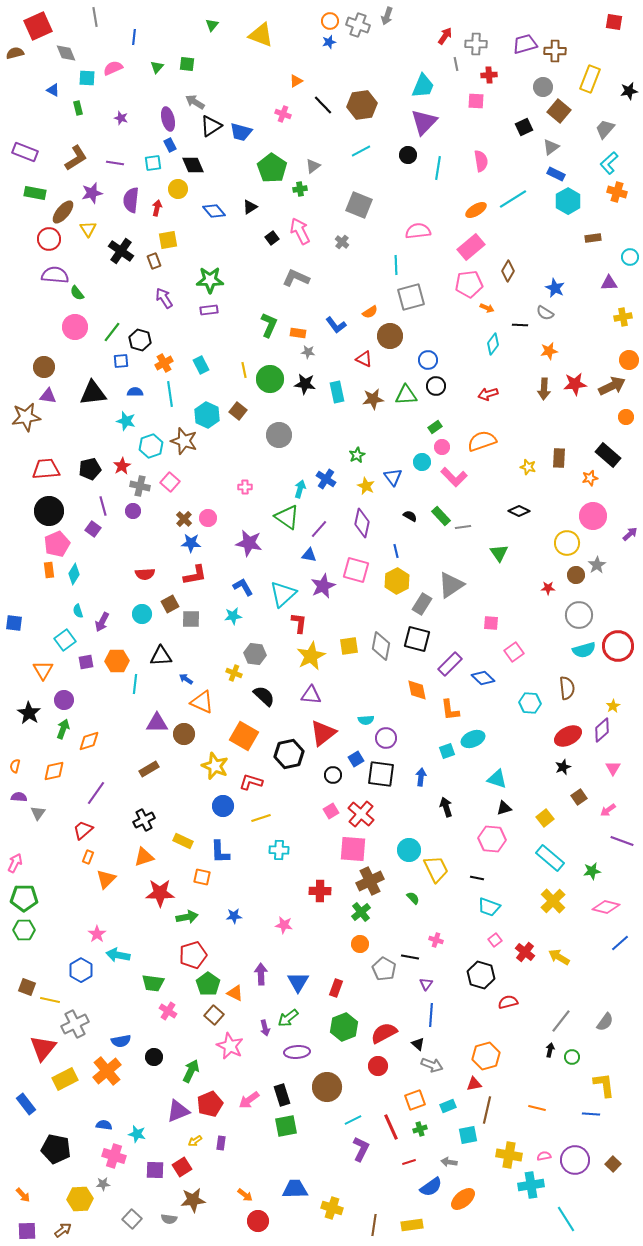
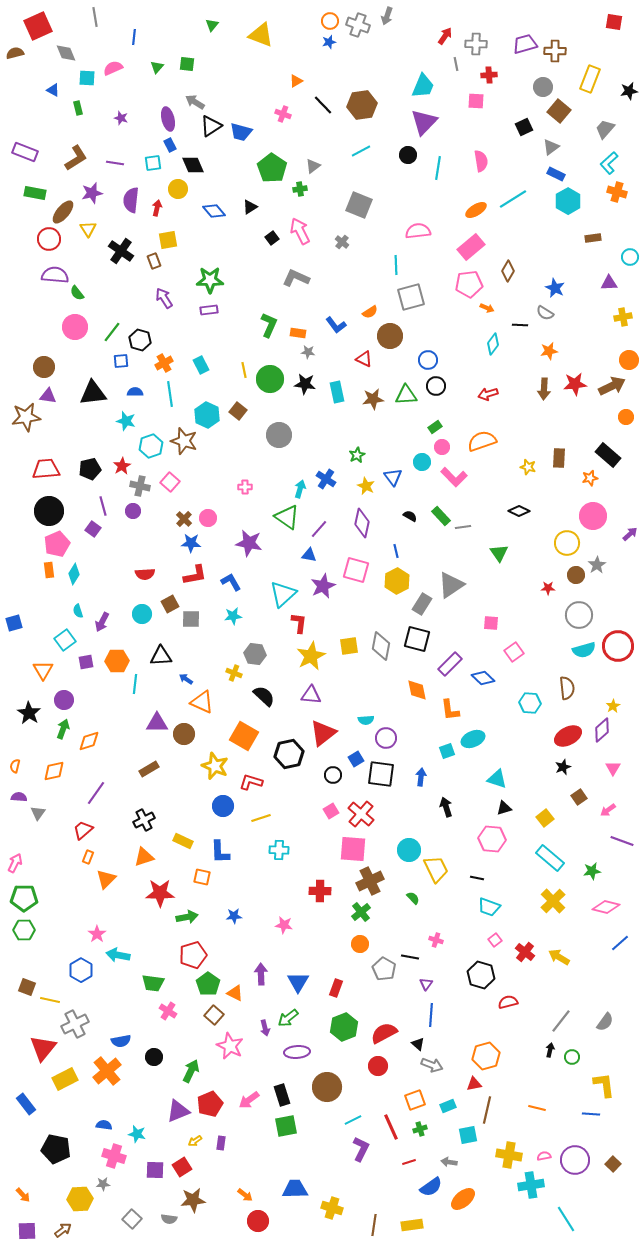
blue L-shape at (243, 587): moved 12 px left, 5 px up
blue square at (14, 623): rotated 24 degrees counterclockwise
